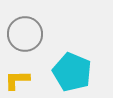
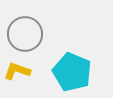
yellow L-shape: moved 9 px up; rotated 20 degrees clockwise
